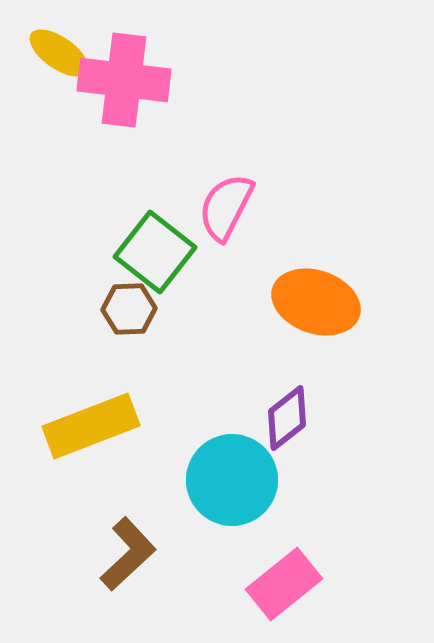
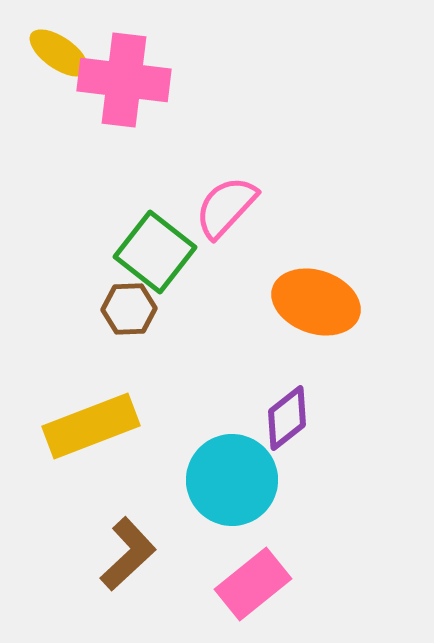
pink semicircle: rotated 16 degrees clockwise
pink rectangle: moved 31 px left
